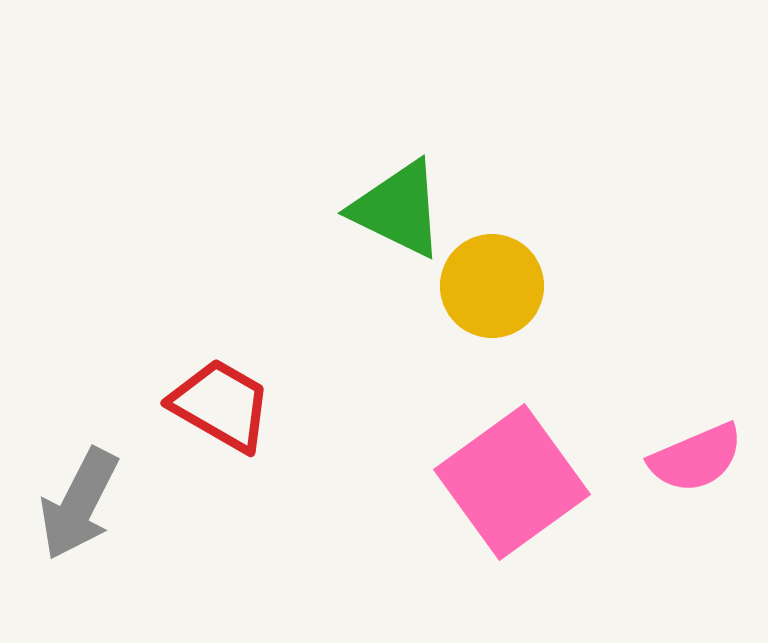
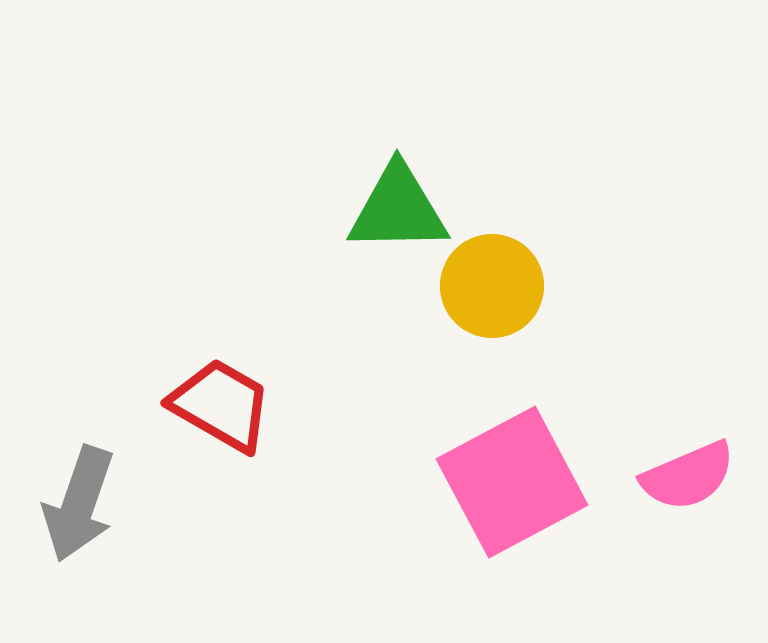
green triangle: rotated 27 degrees counterclockwise
pink semicircle: moved 8 px left, 18 px down
pink square: rotated 8 degrees clockwise
gray arrow: rotated 8 degrees counterclockwise
